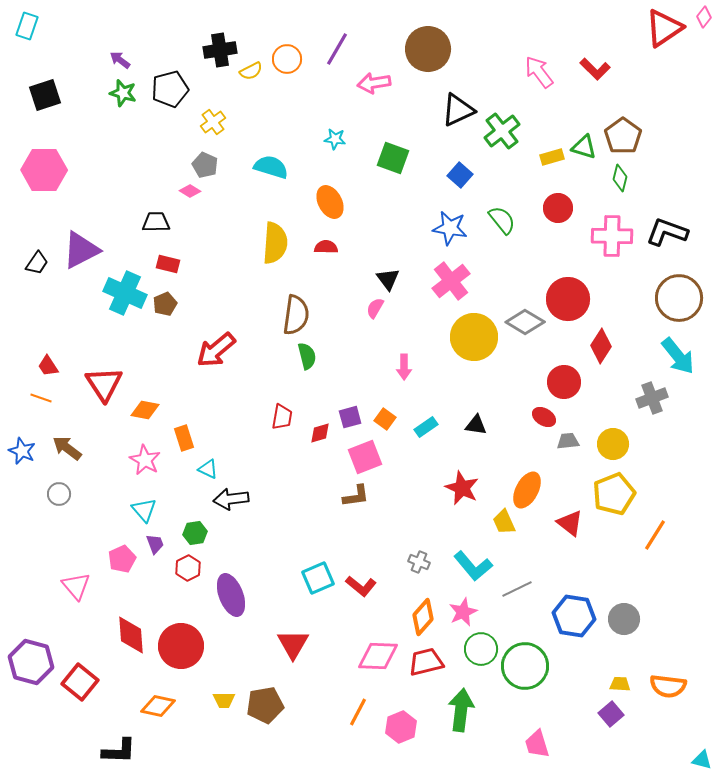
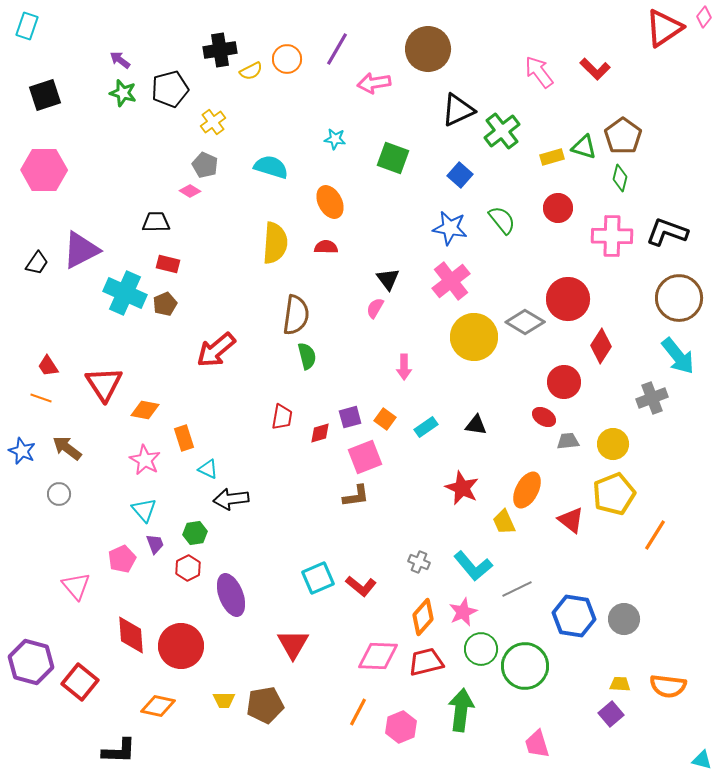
red triangle at (570, 523): moved 1 px right, 3 px up
